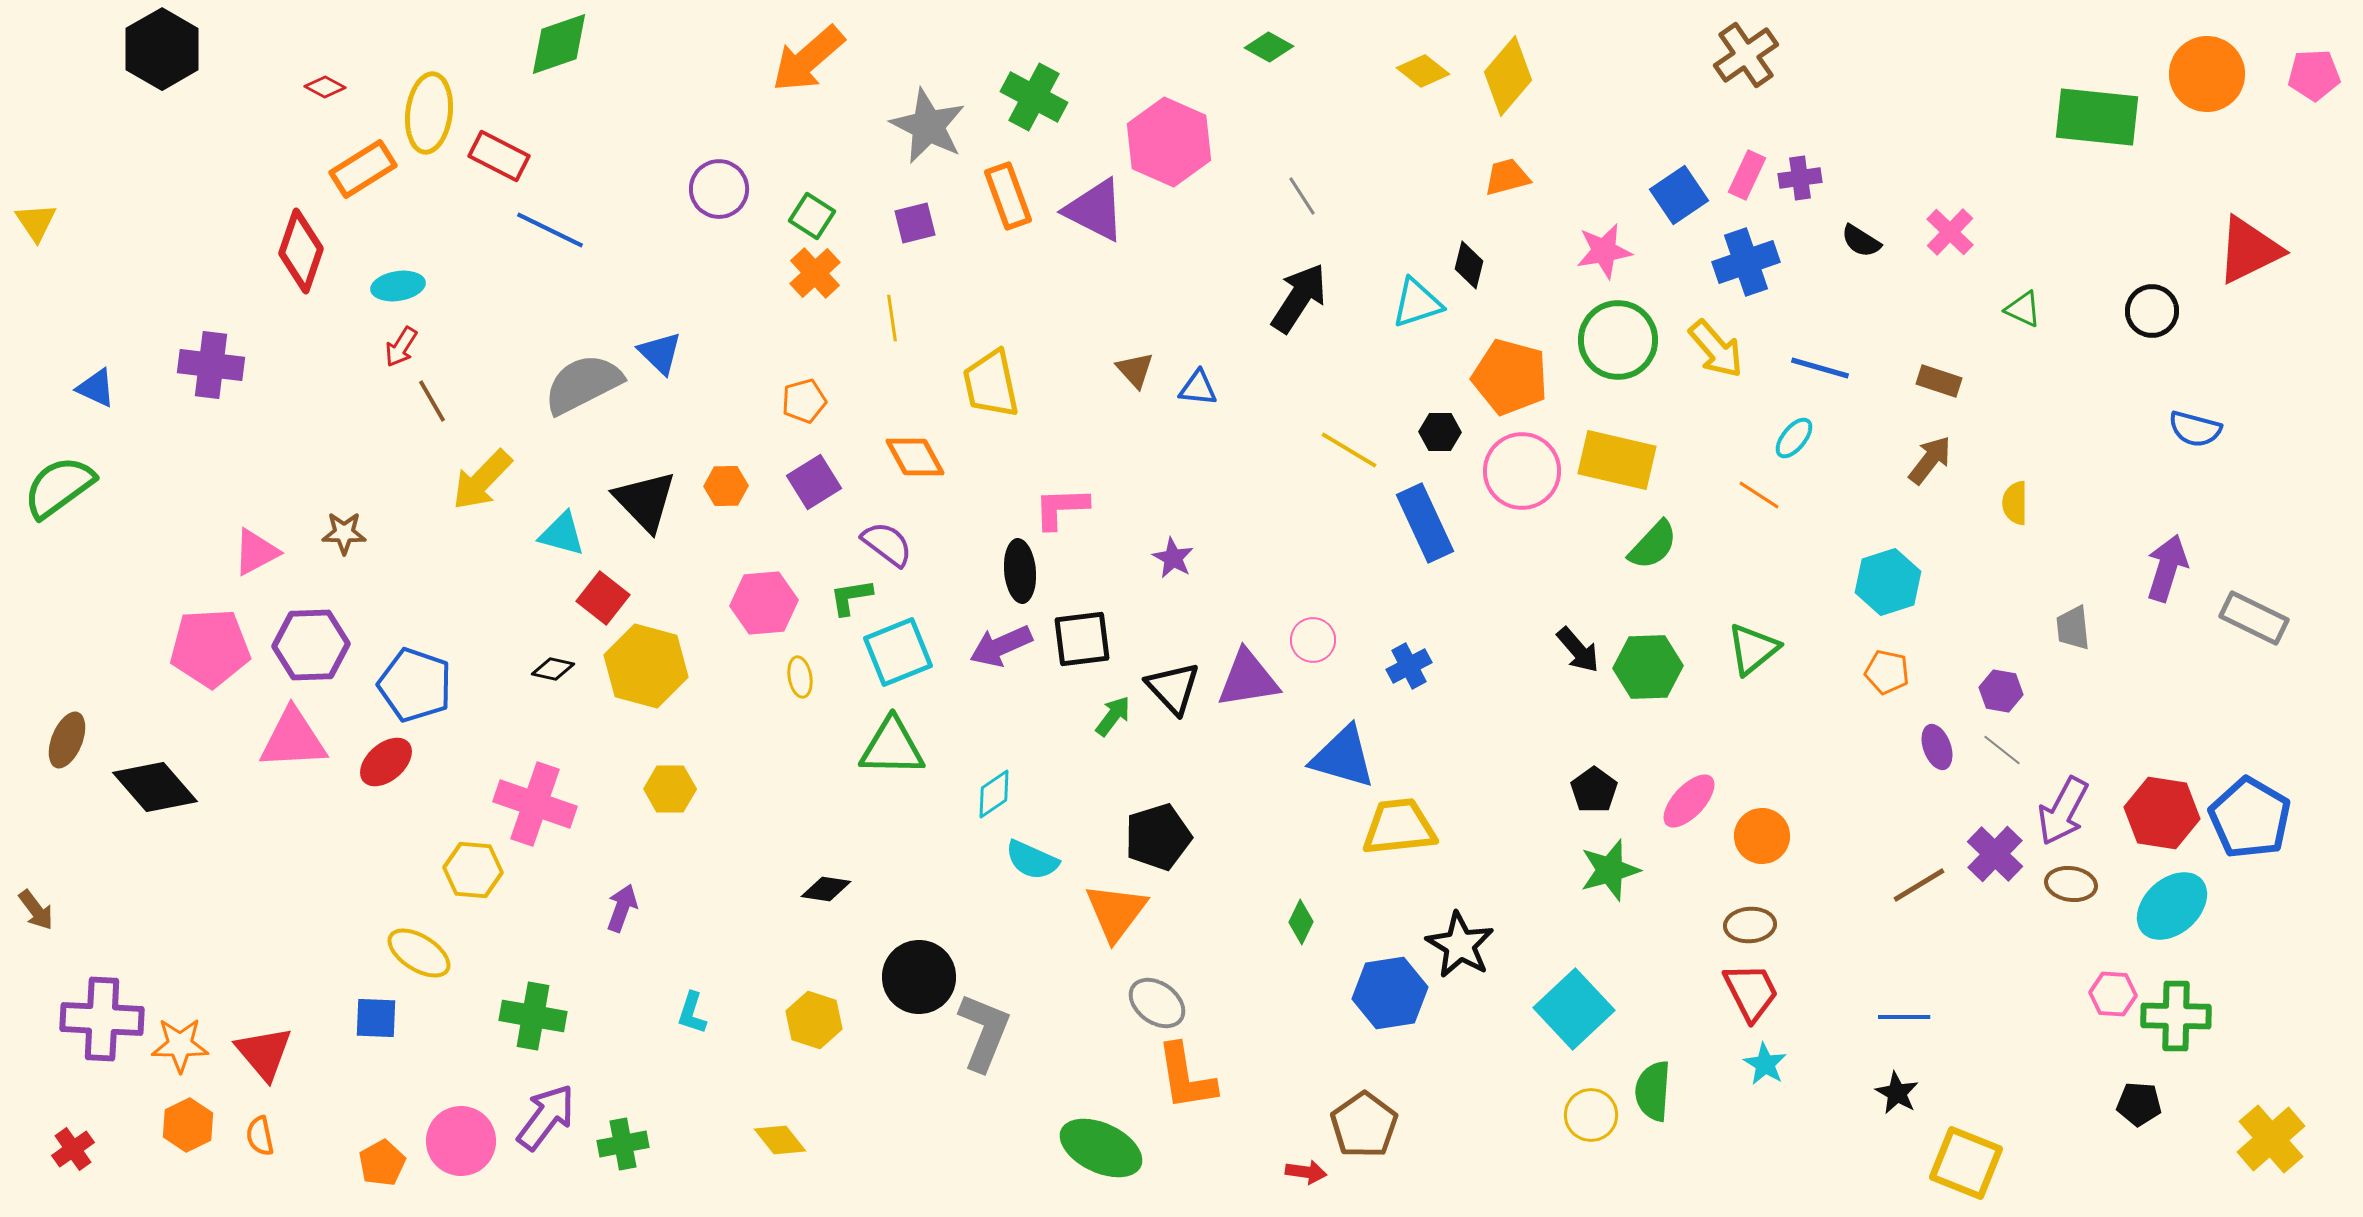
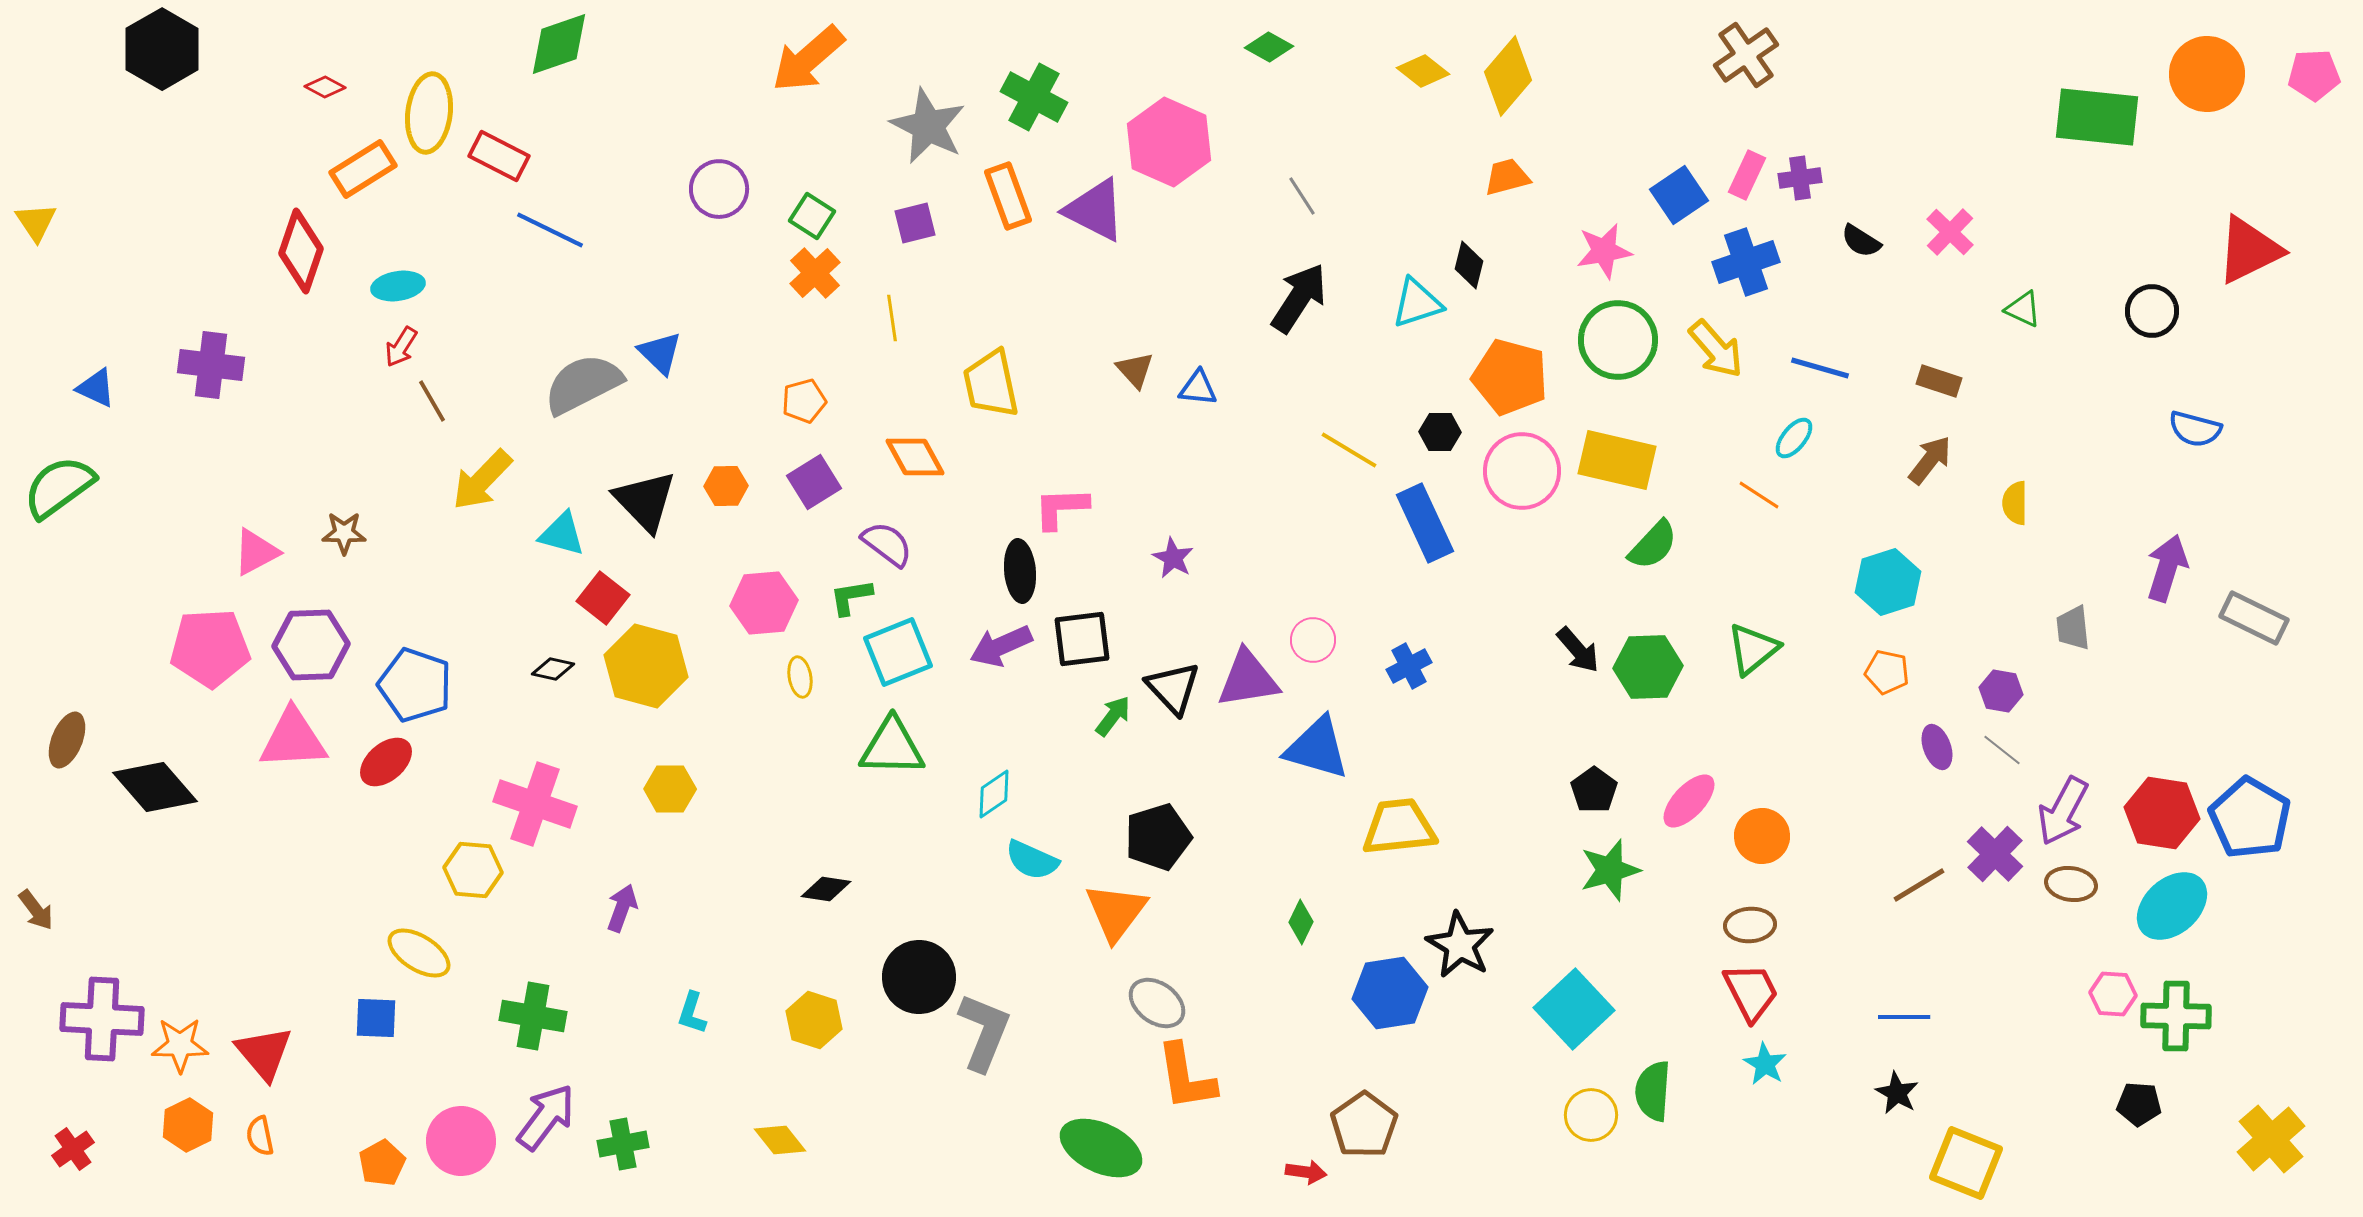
blue triangle at (1343, 757): moved 26 px left, 9 px up
